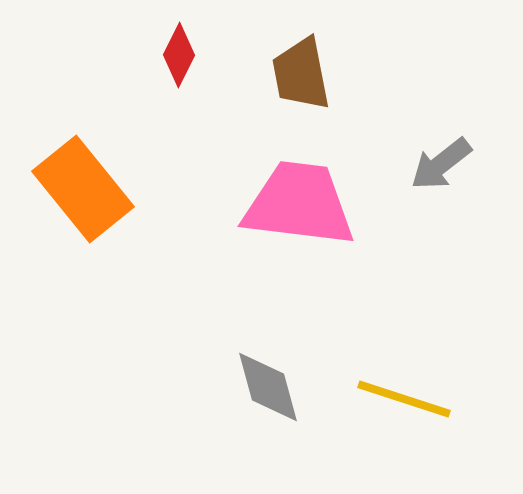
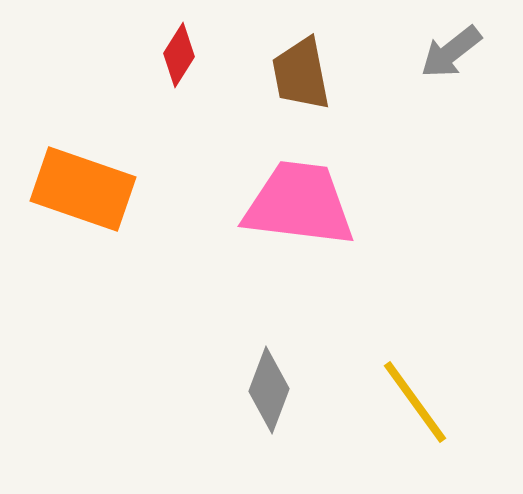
red diamond: rotated 6 degrees clockwise
gray arrow: moved 10 px right, 112 px up
orange rectangle: rotated 32 degrees counterclockwise
gray diamond: moved 1 px right, 3 px down; rotated 36 degrees clockwise
yellow line: moved 11 px right, 3 px down; rotated 36 degrees clockwise
